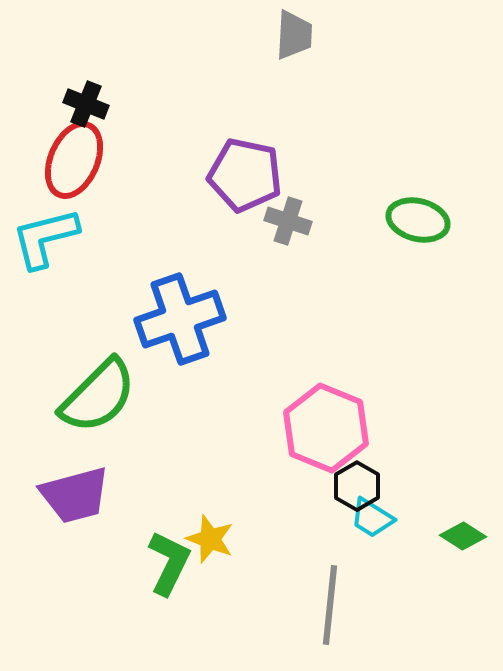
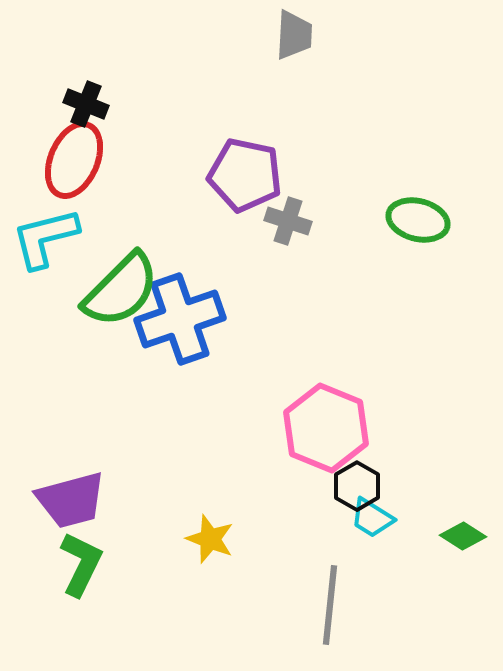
green semicircle: moved 23 px right, 106 px up
purple trapezoid: moved 4 px left, 5 px down
green L-shape: moved 88 px left, 1 px down
